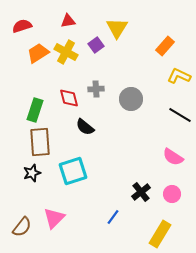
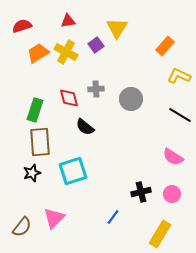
black cross: rotated 24 degrees clockwise
